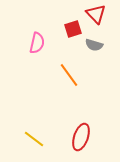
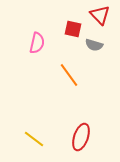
red triangle: moved 4 px right, 1 px down
red square: rotated 30 degrees clockwise
